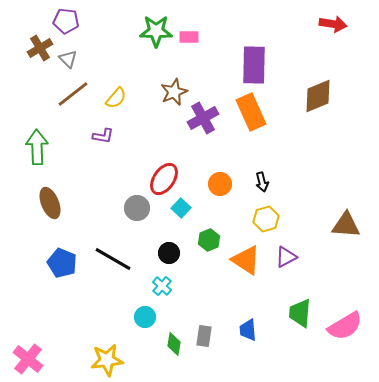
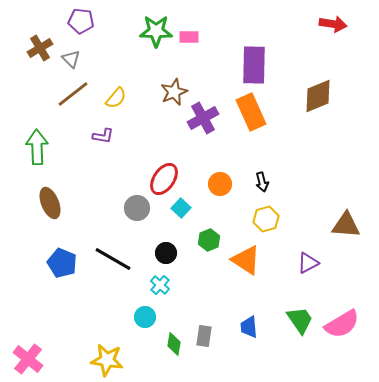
purple pentagon: moved 15 px right
gray triangle: moved 3 px right
black circle: moved 3 px left
purple triangle: moved 22 px right, 6 px down
cyan cross: moved 2 px left, 1 px up
green trapezoid: moved 7 px down; rotated 140 degrees clockwise
pink semicircle: moved 3 px left, 2 px up
blue trapezoid: moved 1 px right, 3 px up
yellow star: rotated 16 degrees clockwise
